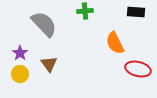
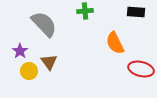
purple star: moved 2 px up
brown triangle: moved 2 px up
red ellipse: moved 3 px right
yellow circle: moved 9 px right, 3 px up
